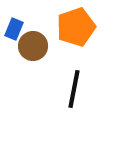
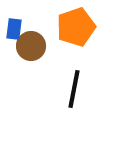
blue rectangle: rotated 15 degrees counterclockwise
brown circle: moved 2 px left
